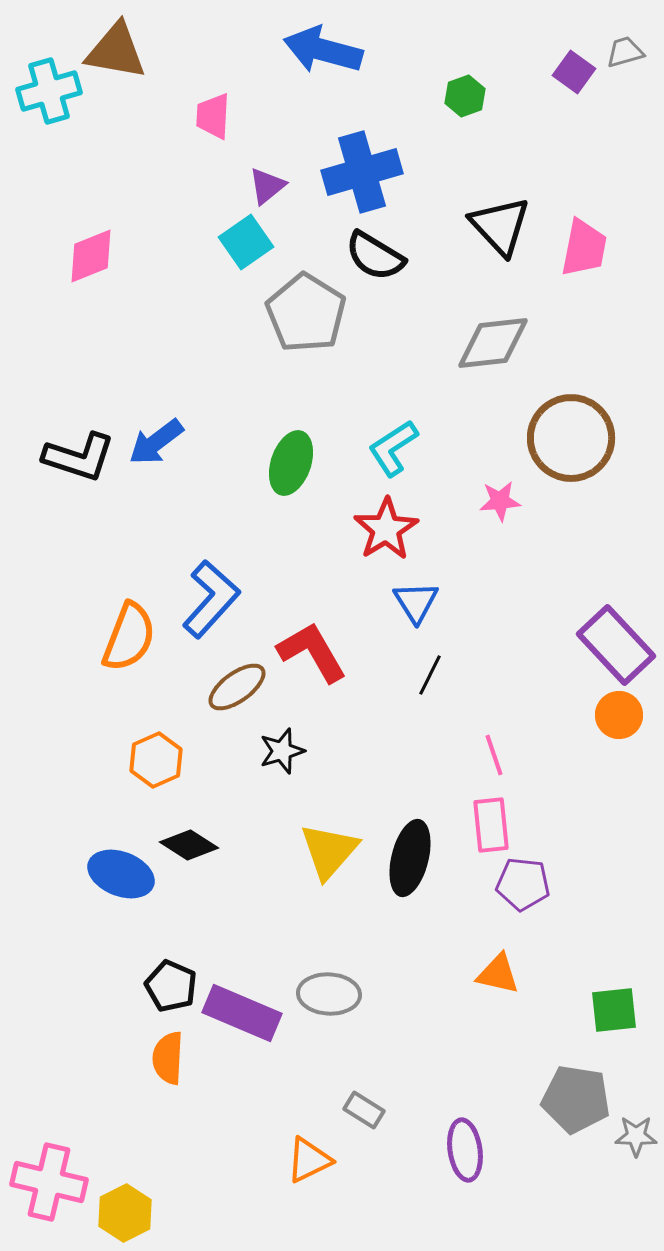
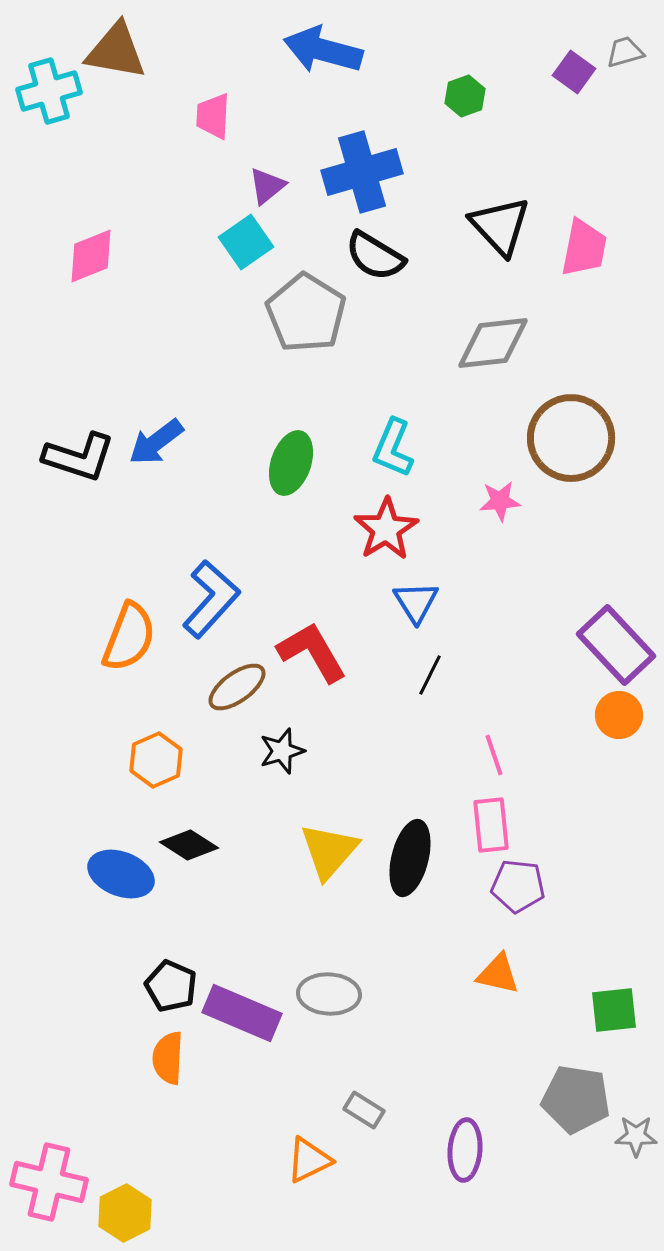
cyan L-shape at (393, 448): rotated 34 degrees counterclockwise
purple pentagon at (523, 884): moved 5 px left, 2 px down
purple ellipse at (465, 1150): rotated 12 degrees clockwise
